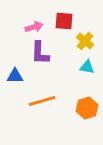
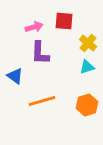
yellow cross: moved 3 px right, 2 px down
cyan triangle: rotated 28 degrees counterclockwise
blue triangle: rotated 36 degrees clockwise
orange hexagon: moved 3 px up
